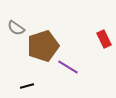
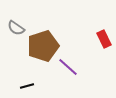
purple line: rotated 10 degrees clockwise
